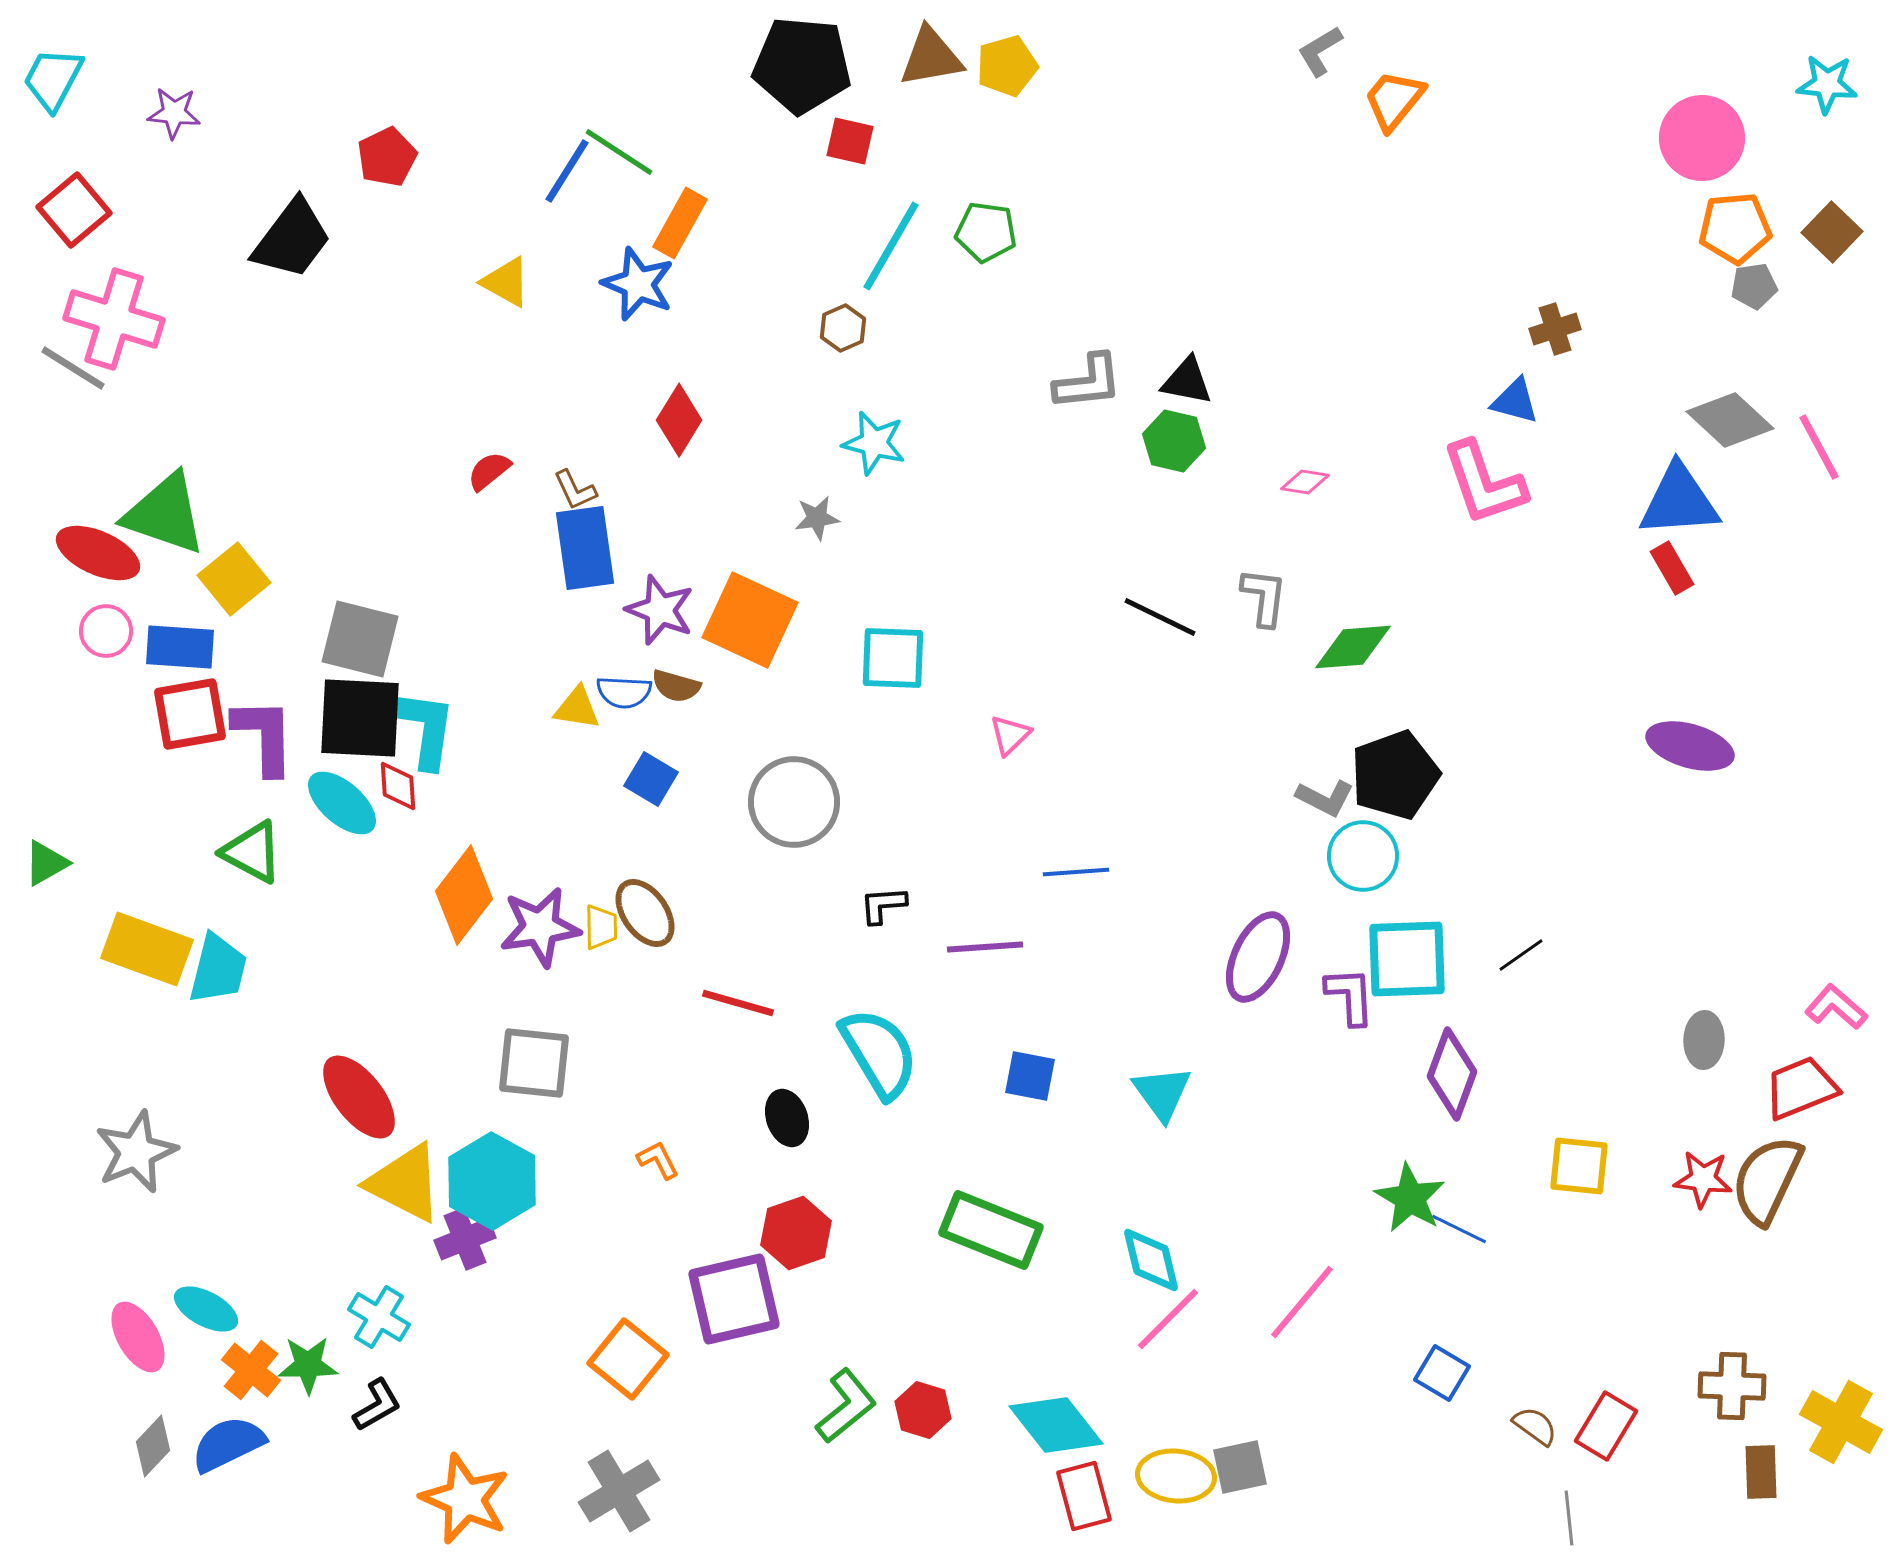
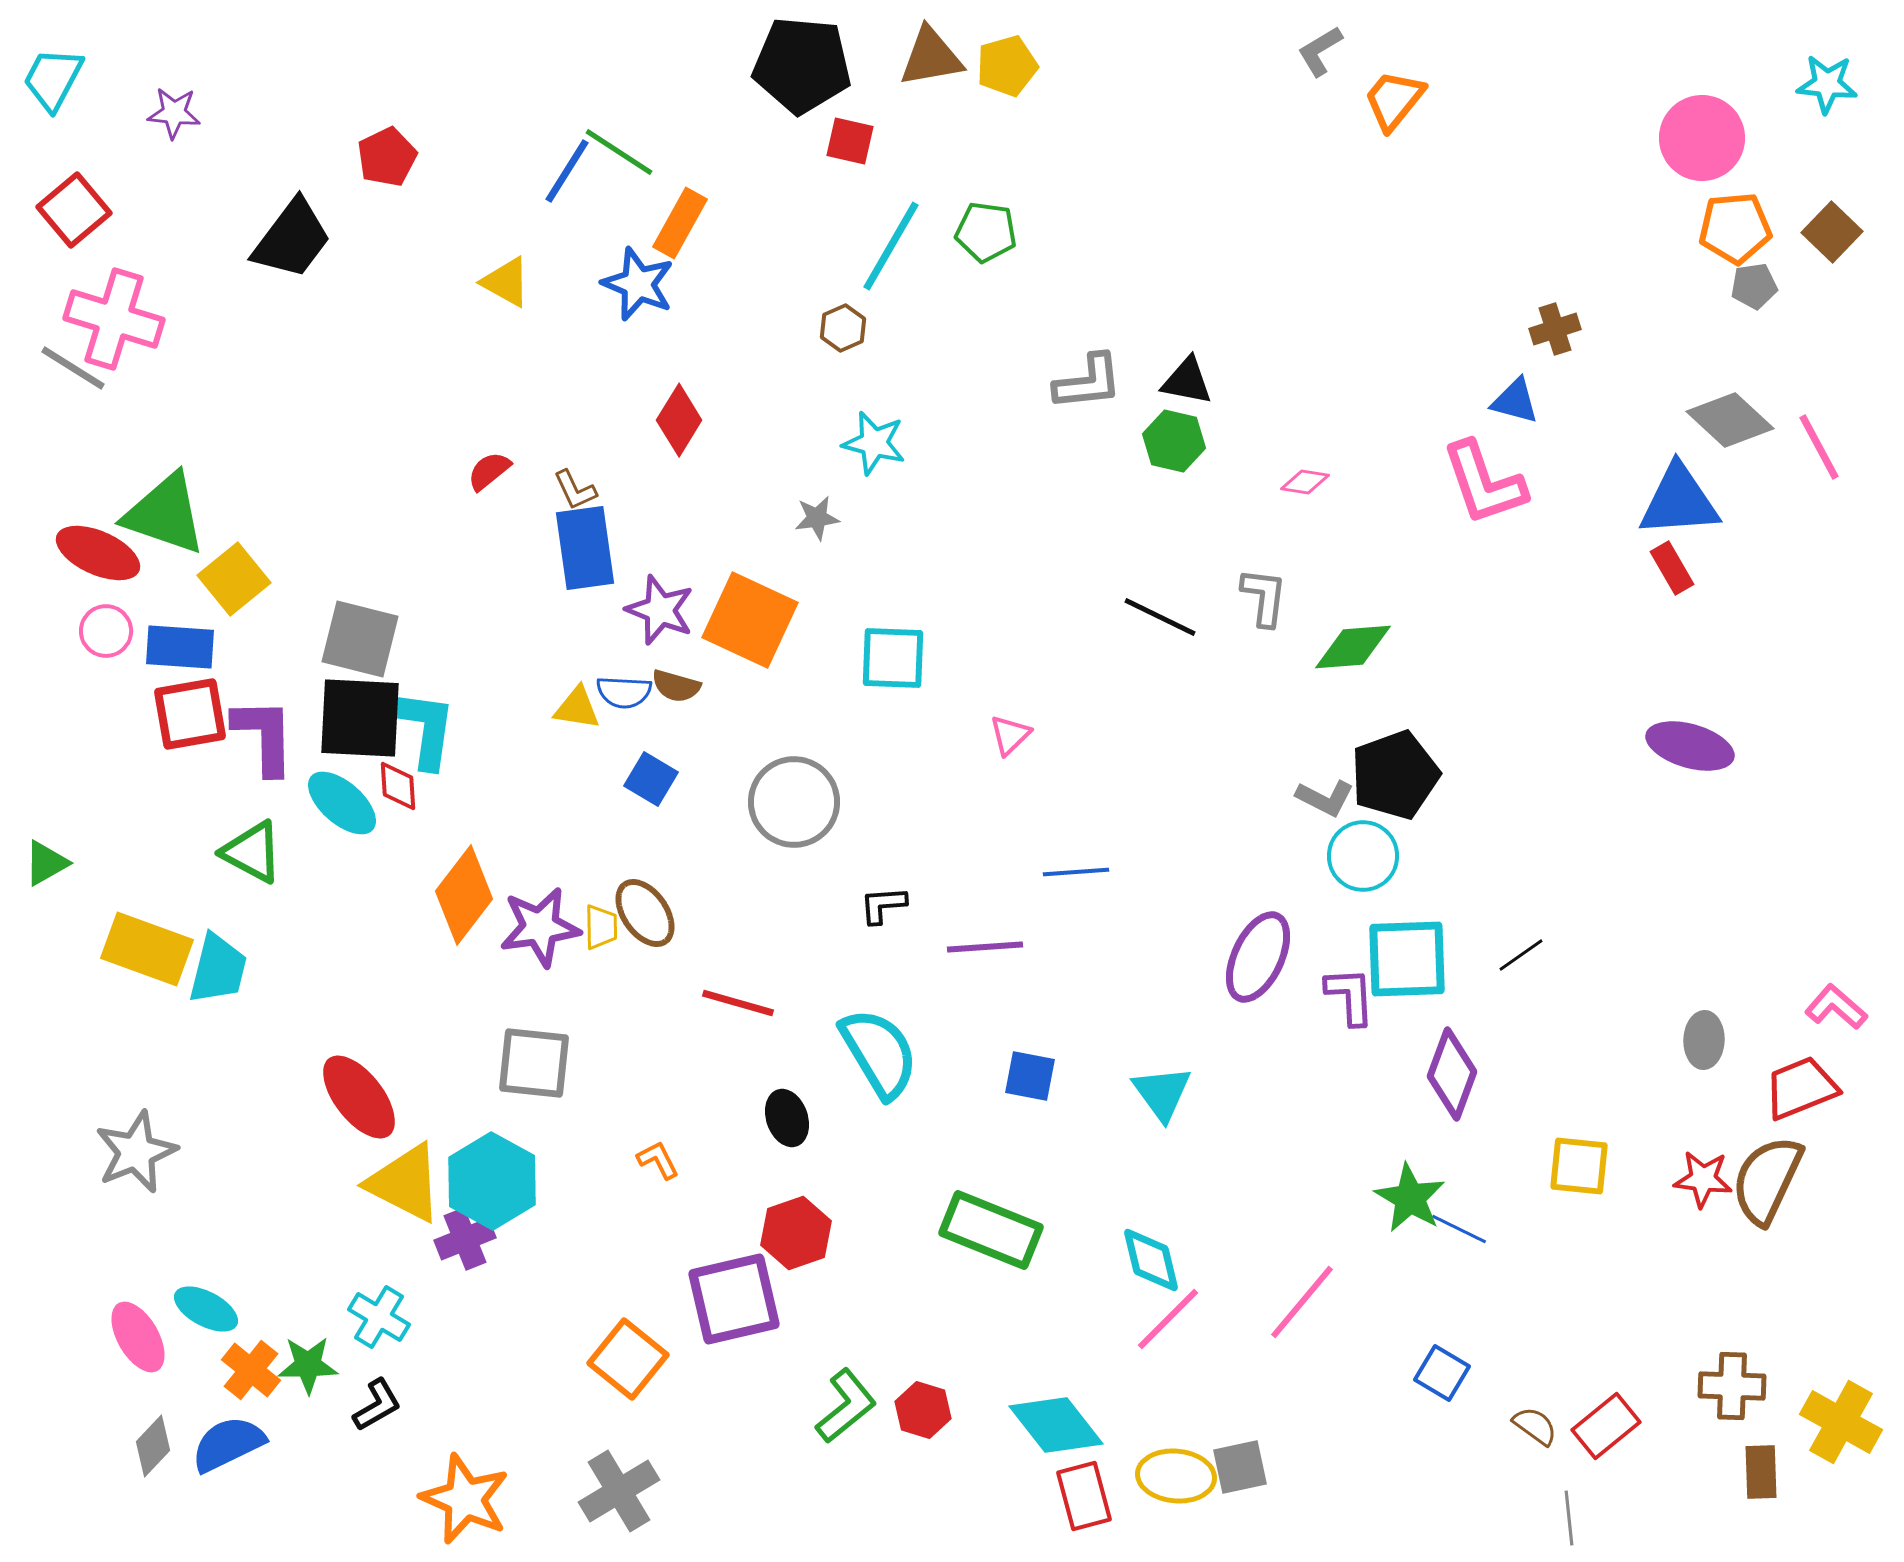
red rectangle at (1606, 1426): rotated 20 degrees clockwise
